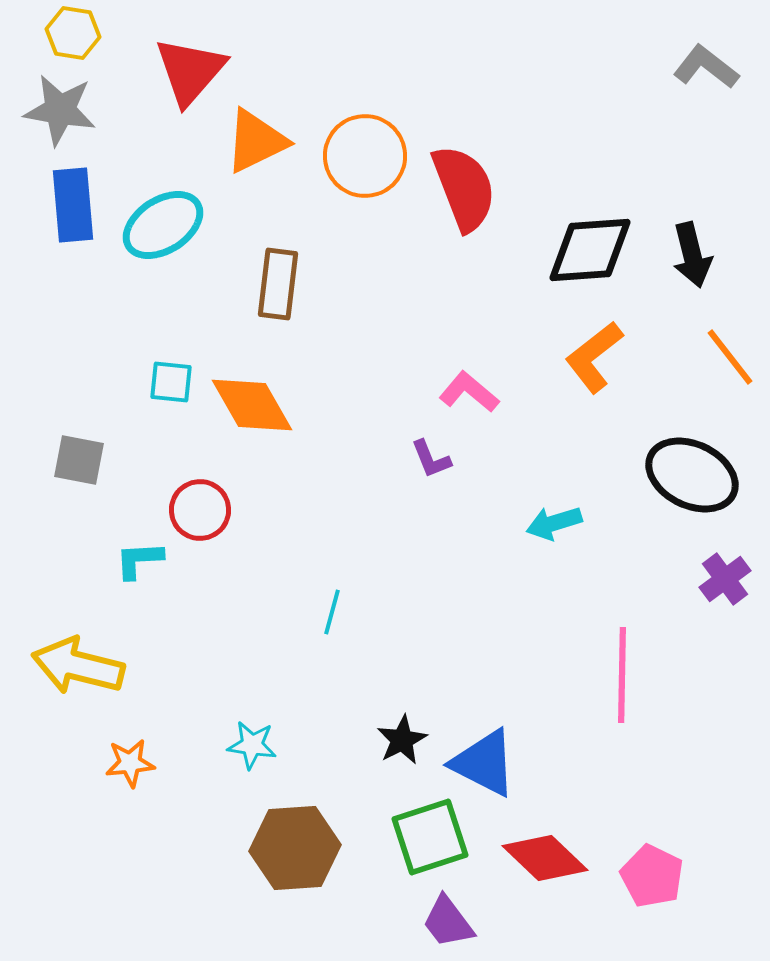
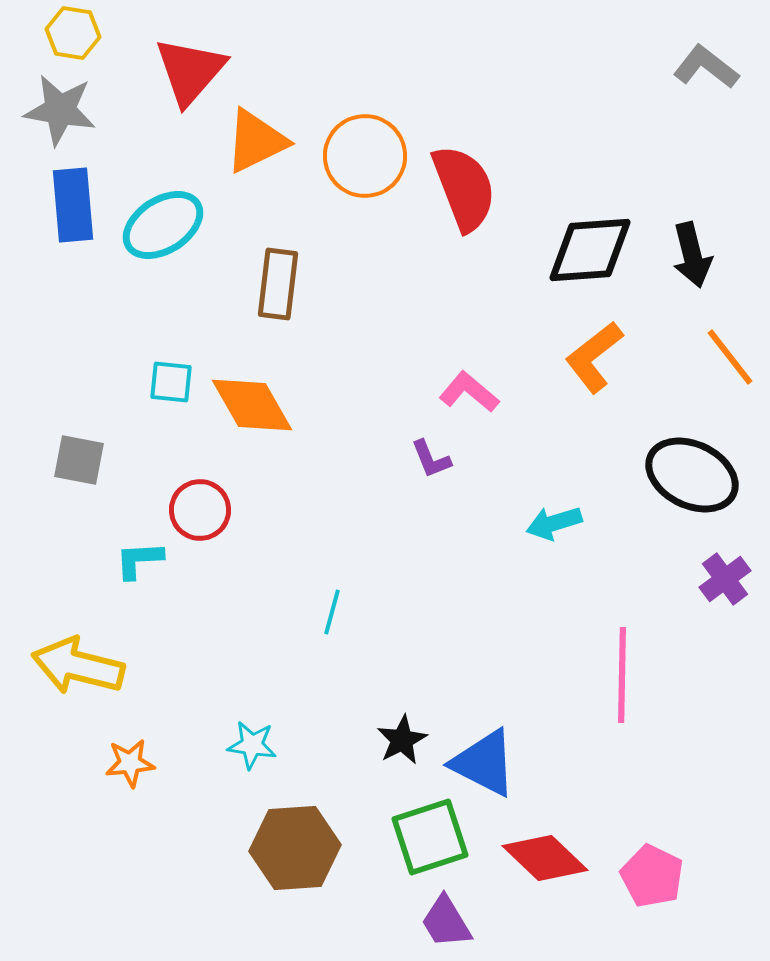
purple trapezoid: moved 2 px left; rotated 6 degrees clockwise
